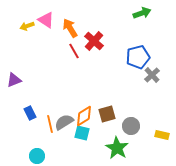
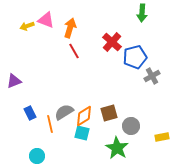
green arrow: rotated 114 degrees clockwise
pink triangle: rotated 12 degrees counterclockwise
orange arrow: rotated 48 degrees clockwise
red cross: moved 18 px right, 1 px down
blue pentagon: moved 3 px left
gray cross: moved 1 px down; rotated 14 degrees clockwise
purple triangle: moved 1 px down
brown square: moved 2 px right, 1 px up
gray semicircle: moved 10 px up
yellow rectangle: moved 2 px down; rotated 24 degrees counterclockwise
